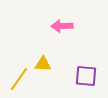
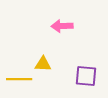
yellow line: rotated 55 degrees clockwise
